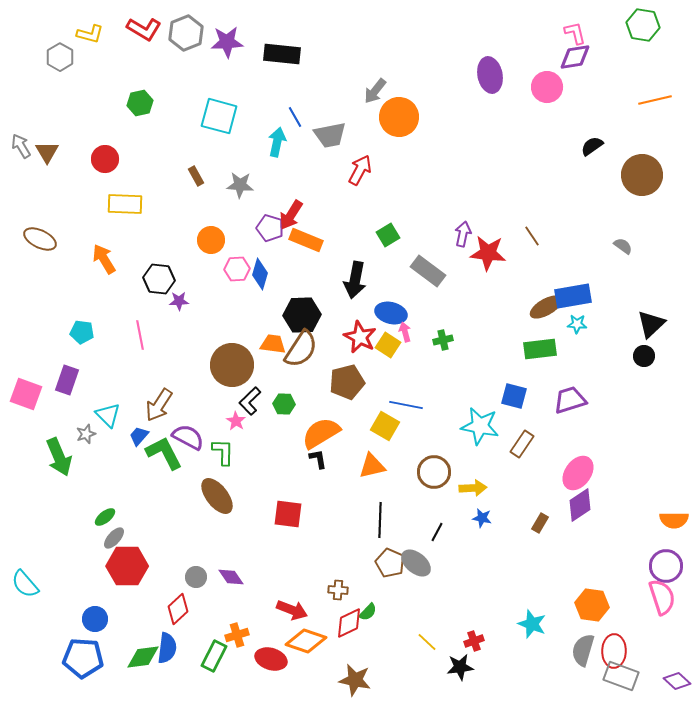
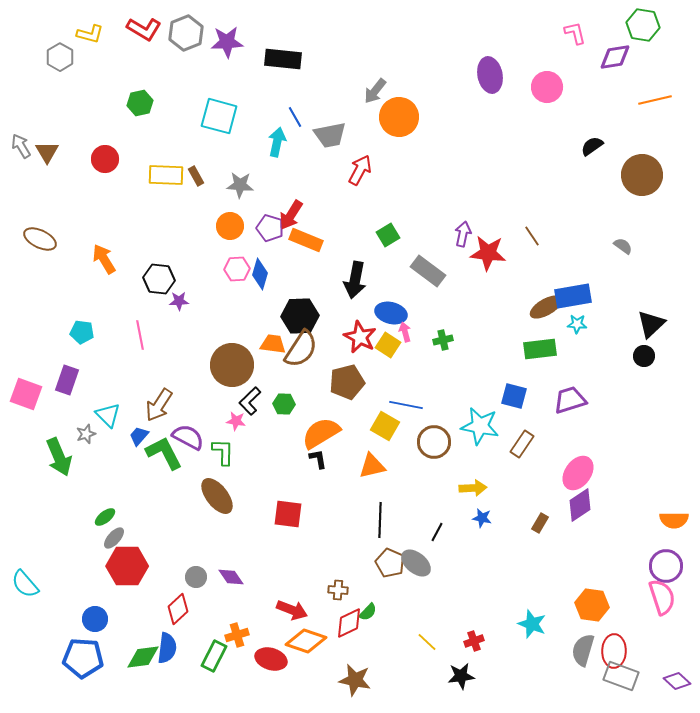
black rectangle at (282, 54): moved 1 px right, 5 px down
purple diamond at (575, 57): moved 40 px right
yellow rectangle at (125, 204): moved 41 px right, 29 px up
orange circle at (211, 240): moved 19 px right, 14 px up
black hexagon at (302, 315): moved 2 px left, 1 px down
pink star at (236, 421): rotated 24 degrees counterclockwise
brown circle at (434, 472): moved 30 px up
black star at (460, 667): moved 1 px right, 9 px down
